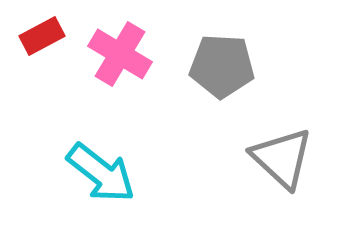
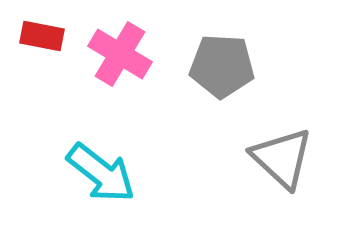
red rectangle: rotated 39 degrees clockwise
